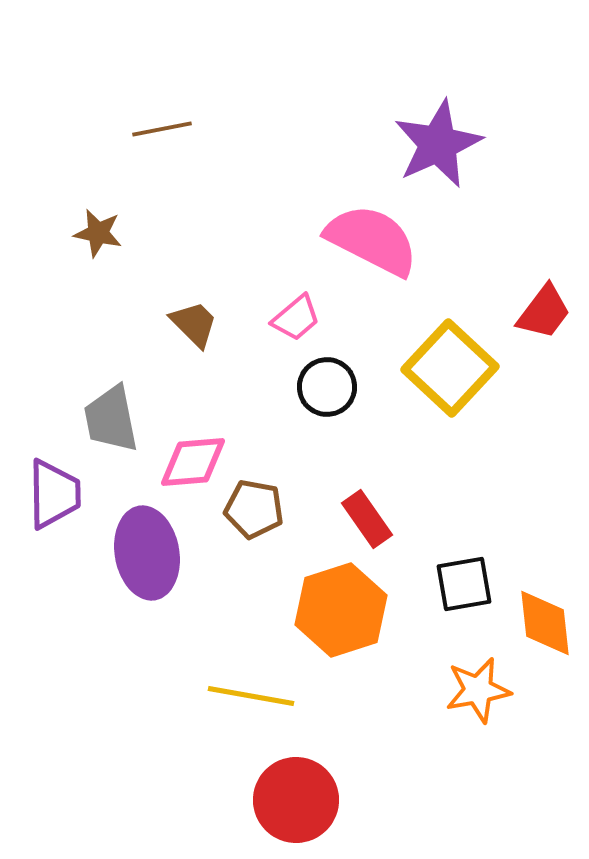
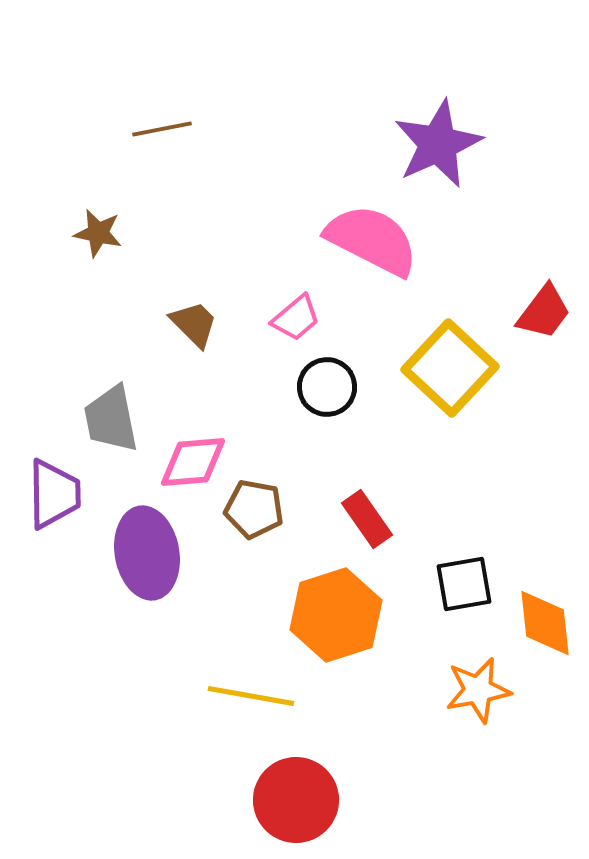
orange hexagon: moved 5 px left, 5 px down
